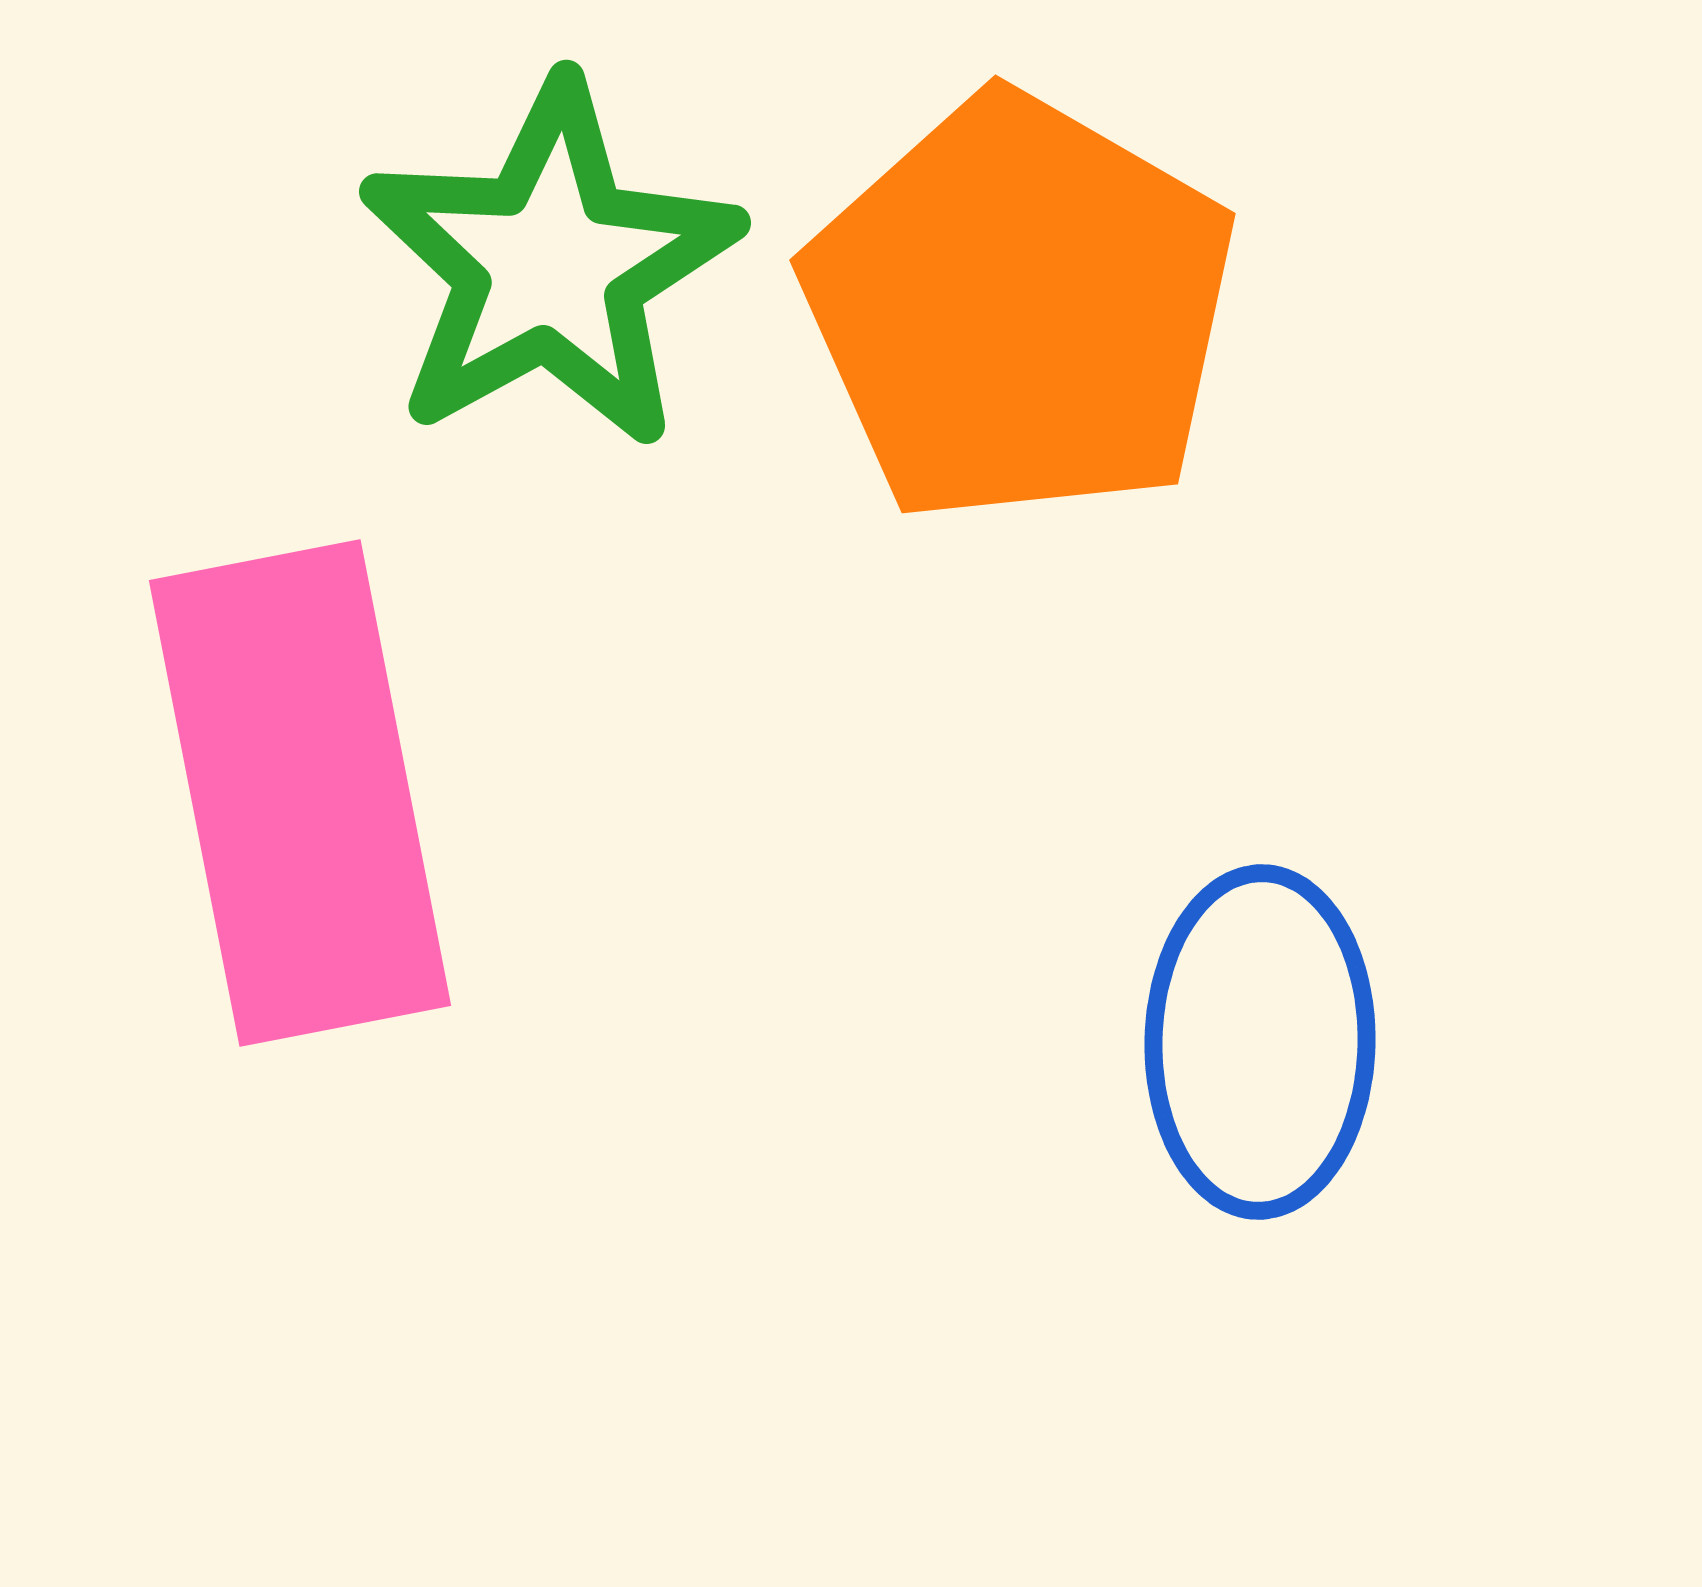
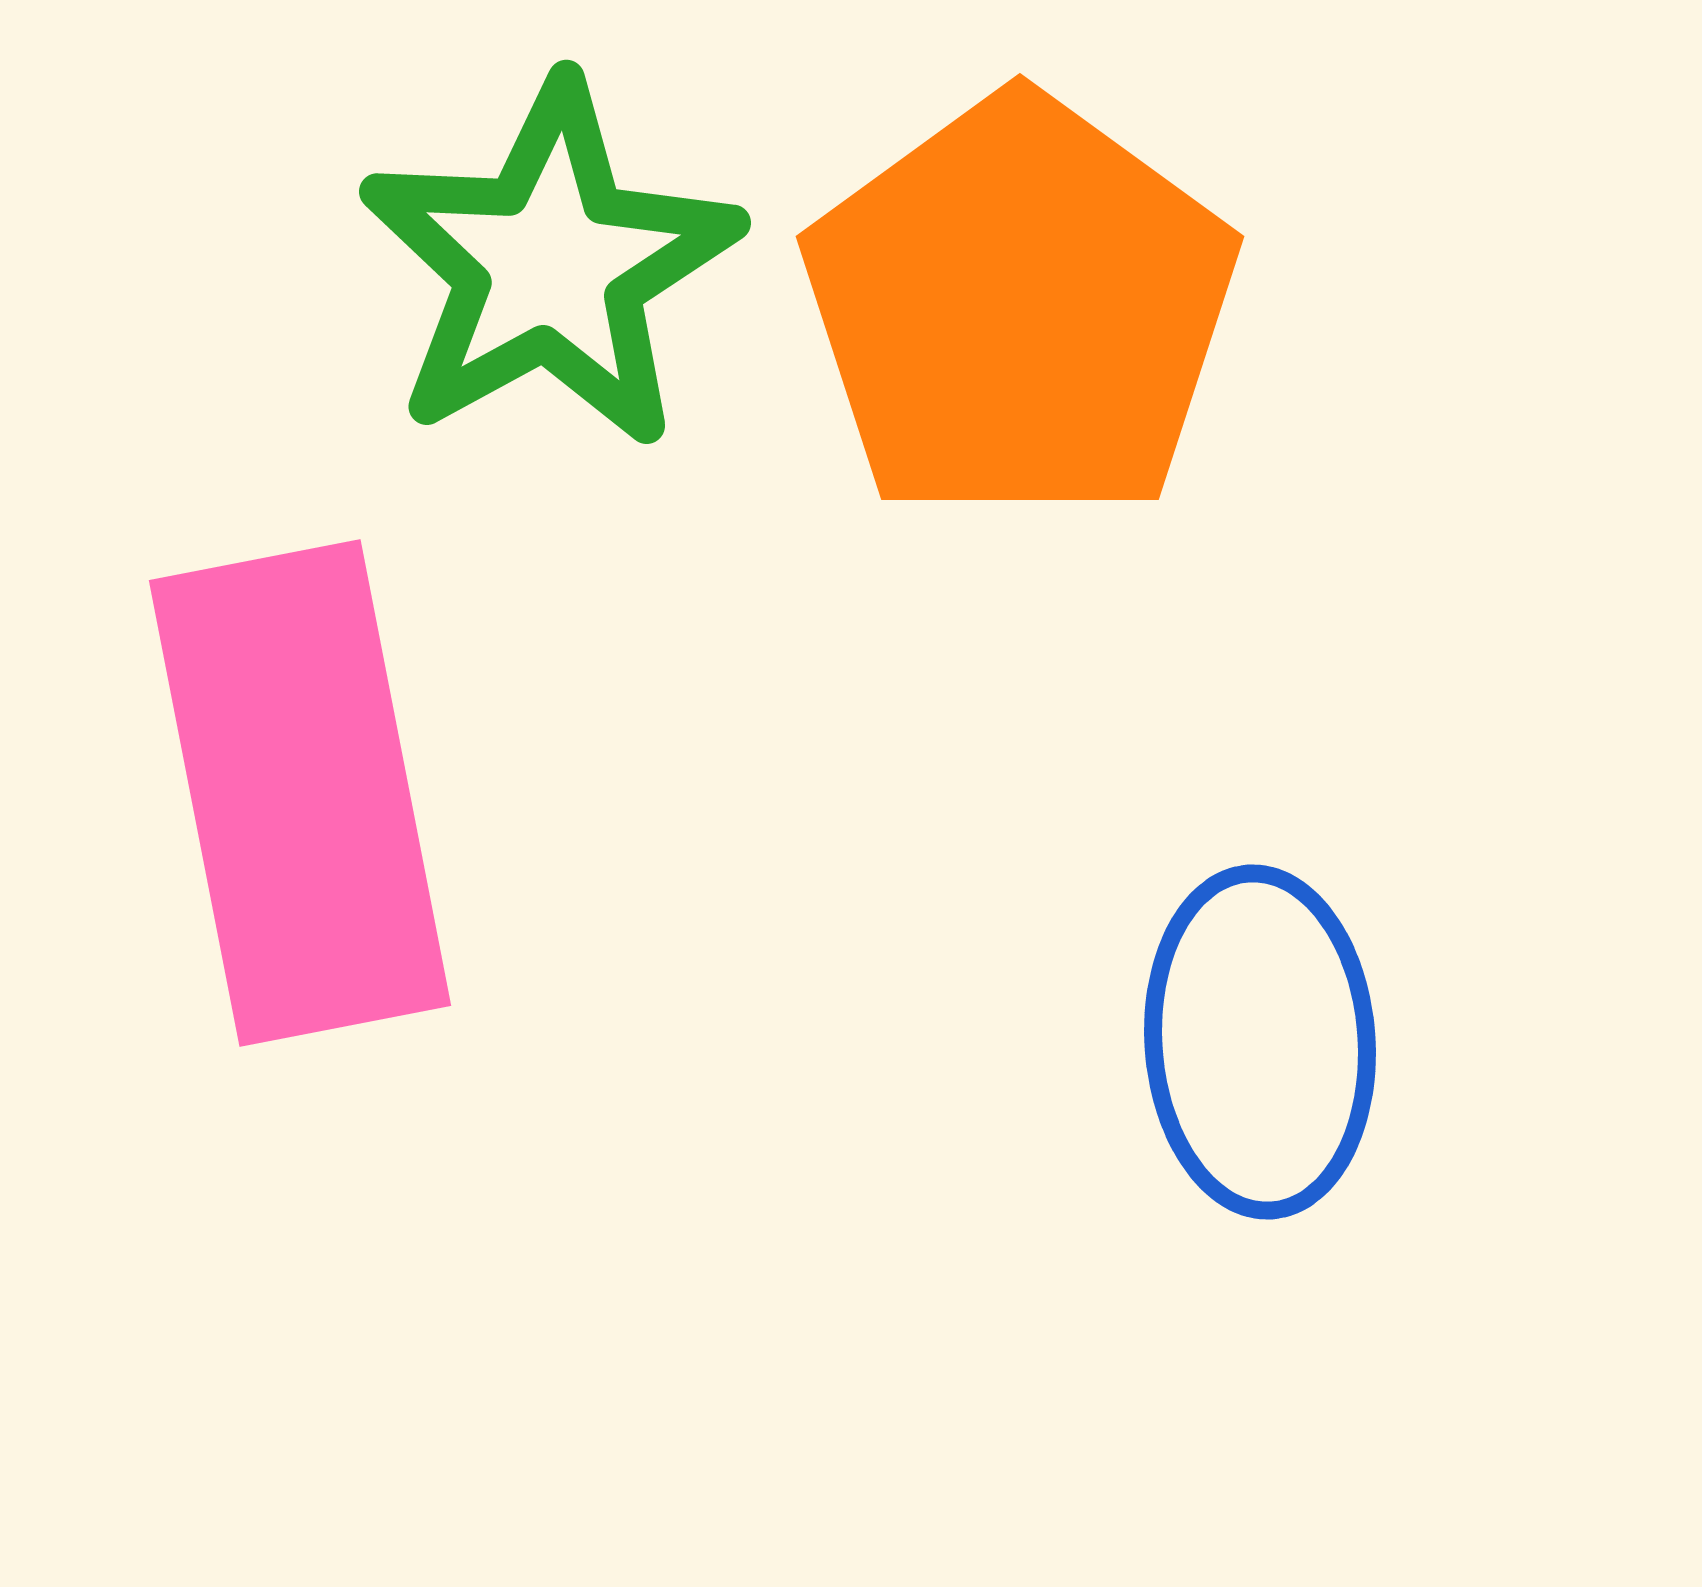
orange pentagon: rotated 6 degrees clockwise
blue ellipse: rotated 5 degrees counterclockwise
